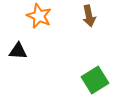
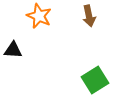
black triangle: moved 5 px left, 1 px up
